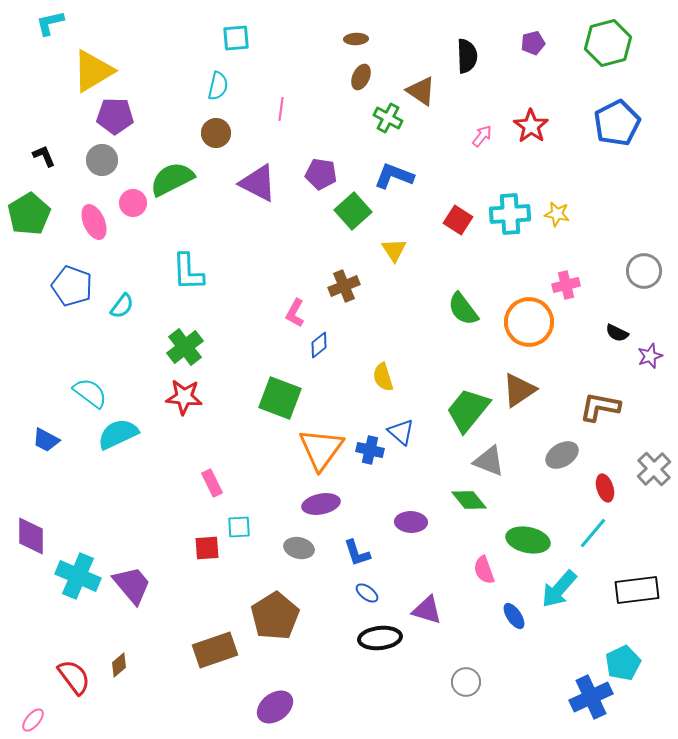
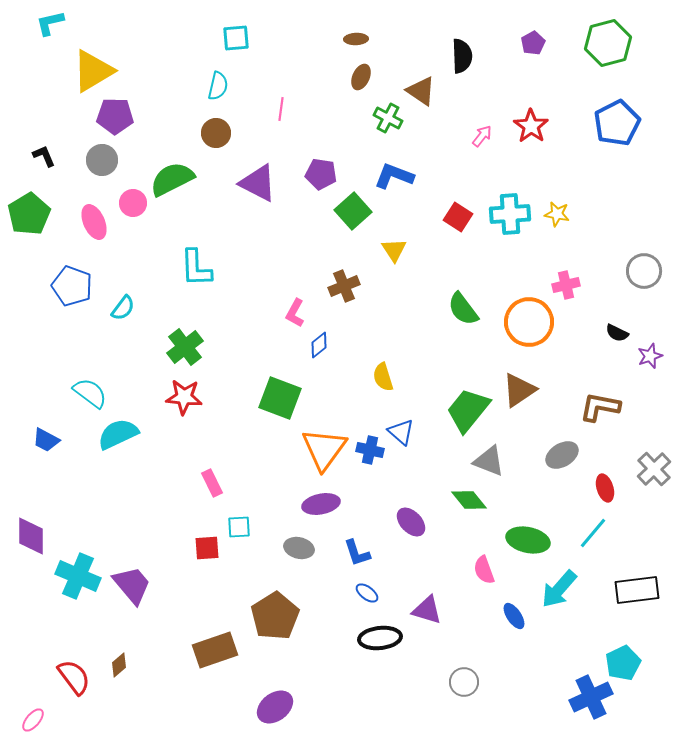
purple pentagon at (533, 43): rotated 15 degrees counterclockwise
black semicircle at (467, 56): moved 5 px left
red square at (458, 220): moved 3 px up
cyan L-shape at (188, 272): moved 8 px right, 4 px up
cyan semicircle at (122, 306): moved 1 px right, 2 px down
orange triangle at (321, 449): moved 3 px right
purple ellipse at (411, 522): rotated 44 degrees clockwise
gray circle at (466, 682): moved 2 px left
